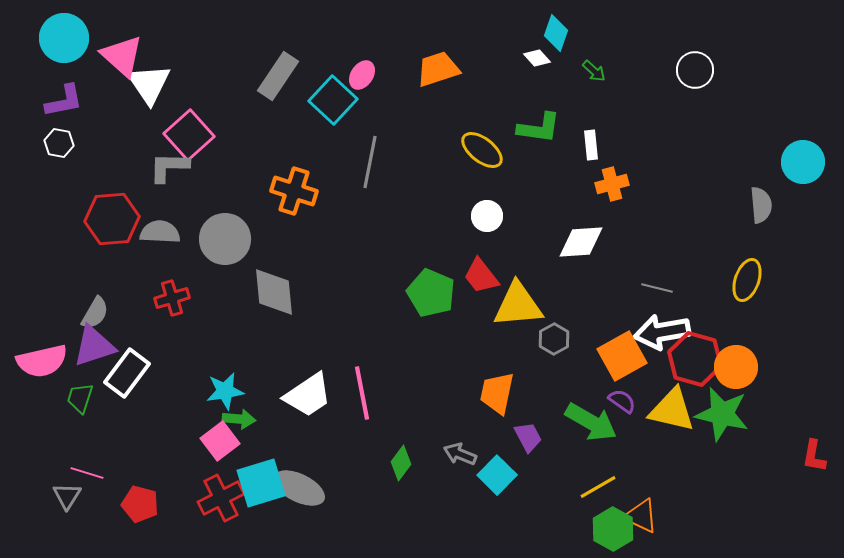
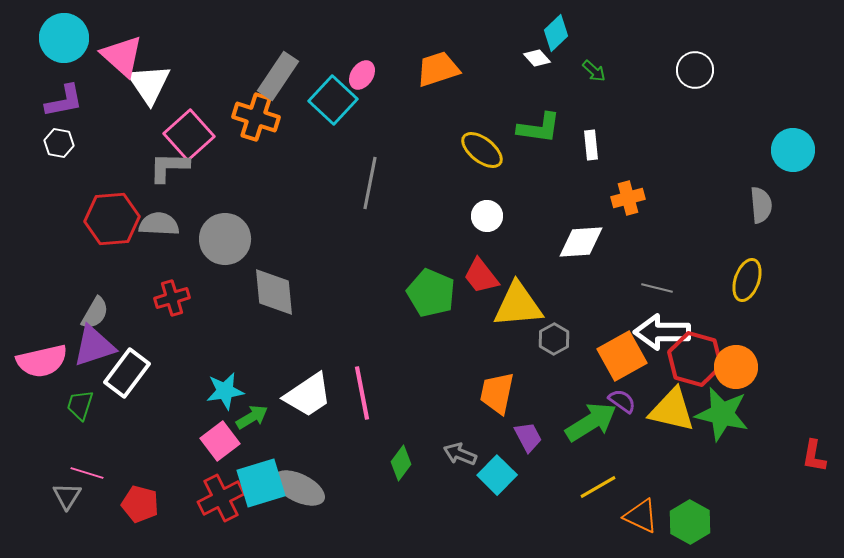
cyan diamond at (556, 33): rotated 27 degrees clockwise
gray line at (370, 162): moved 21 px down
cyan circle at (803, 162): moved 10 px left, 12 px up
orange cross at (612, 184): moved 16 px right, 14 px down
orange cross at (294, 191): moved 38 px left, 74 px up
gray semicircle at (160, 232): moved 1 px left, 8 px up
white arrow at (662, 332): rotated 10 degrees clockwise
green trapezoid at (80, 398): moved 7 px down
green arrow at (239, 419): moved 13 px right, 2 px up; rotated 36 degrees counterclockwise
green arrow at (591, 422): rotated 62 degrees counterclockwise
green hexagon at (613, 529): moved 77 px right, 7 px up
